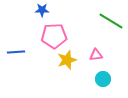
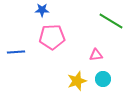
pink pentagon: moved 2 px left, 1 px down
yellow star: moved 10 px right, 21 px down
